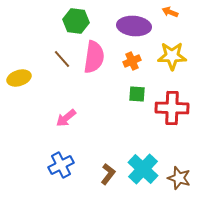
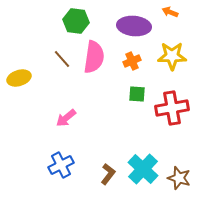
red cross: rotated 12 degrees counterclockwise
